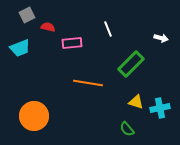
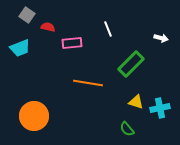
gray square: rotated 28 degrees counterclockwise
